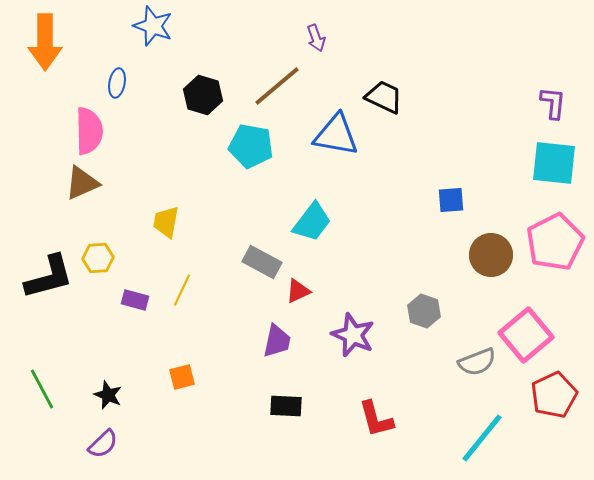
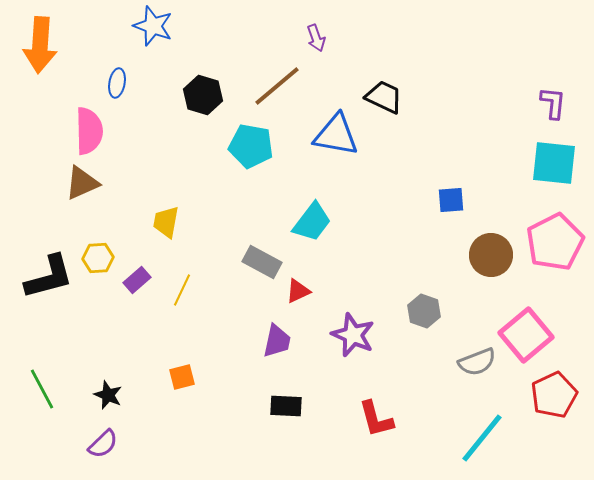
orange arrow: moved 5 px left, 3 px down; rotated 4 degrees clockwise
purple rectangle: moved 2 px right, 20 px up; rotated 56 degrees counterclockwise
